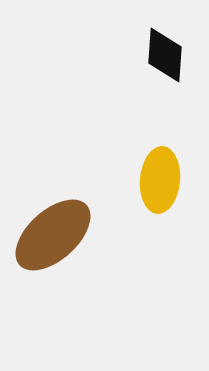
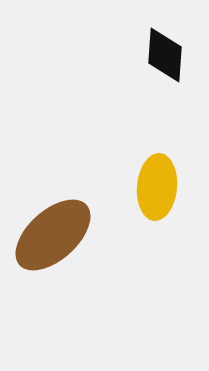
yellow ellipse: moved 3 px left, 7 px down
